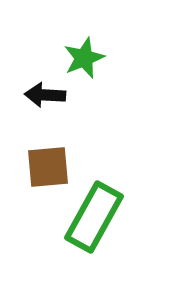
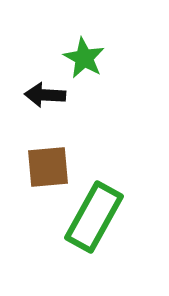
green star: rotated 21 degrees counterclockwise
